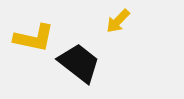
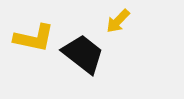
black trapezoid: moved 4 px right, 9 px up
